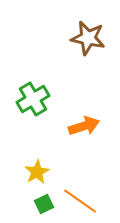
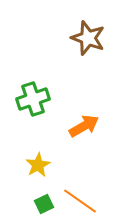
brown star: rotated 8 degrees clockwise
green cross: rotated 12 degrees clockwise
orange arrow: rotated 12 degrees counterclockwise
yellow star: moved 1 px right, 7 px up
